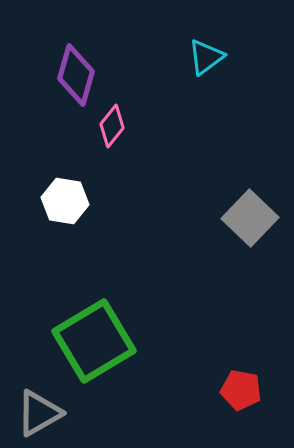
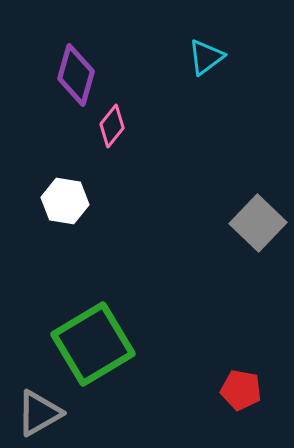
gray square: moved 8 px right, 5 px down
green square: moved 1 px left, 3 px down
